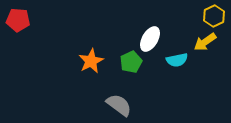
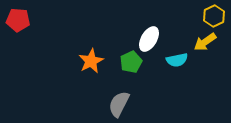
white ellipse: moved 1 px left
gray semicircle: moved 1 px up; rotated 100 degrees counterclockwise
